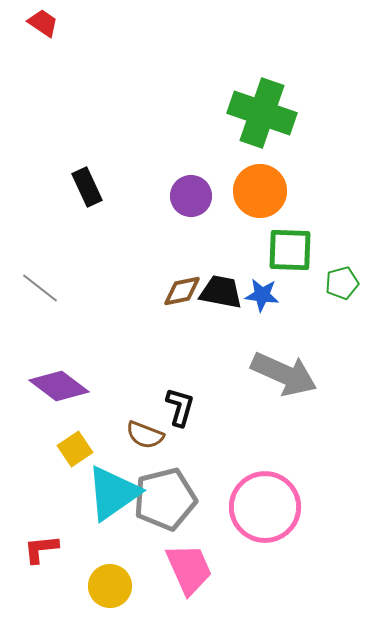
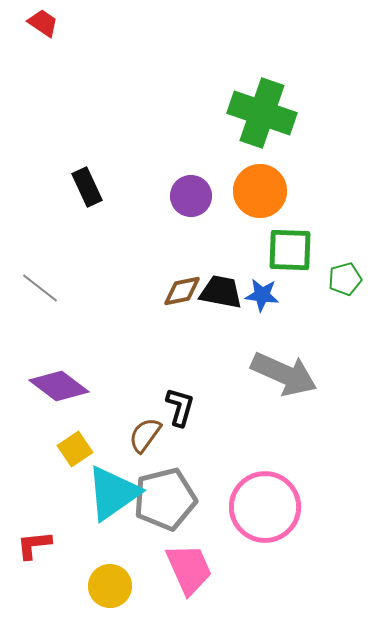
green pentagon: moved 3 px right, 4 px up
brown semicircle: rotated 105 degrees clockwise
red L-shape: moved 7 px left, 4 px up
